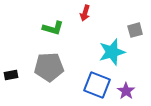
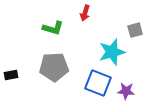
gray pentagon: moved 5 px right
blue square: moved 1 px right, 2 px up
purple star: rotated 30 degrees counterclockwise
